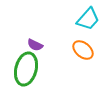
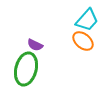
cyan trapezoid: moved 1 px left, 1 px down
orange ellipse: moved 9 px up
